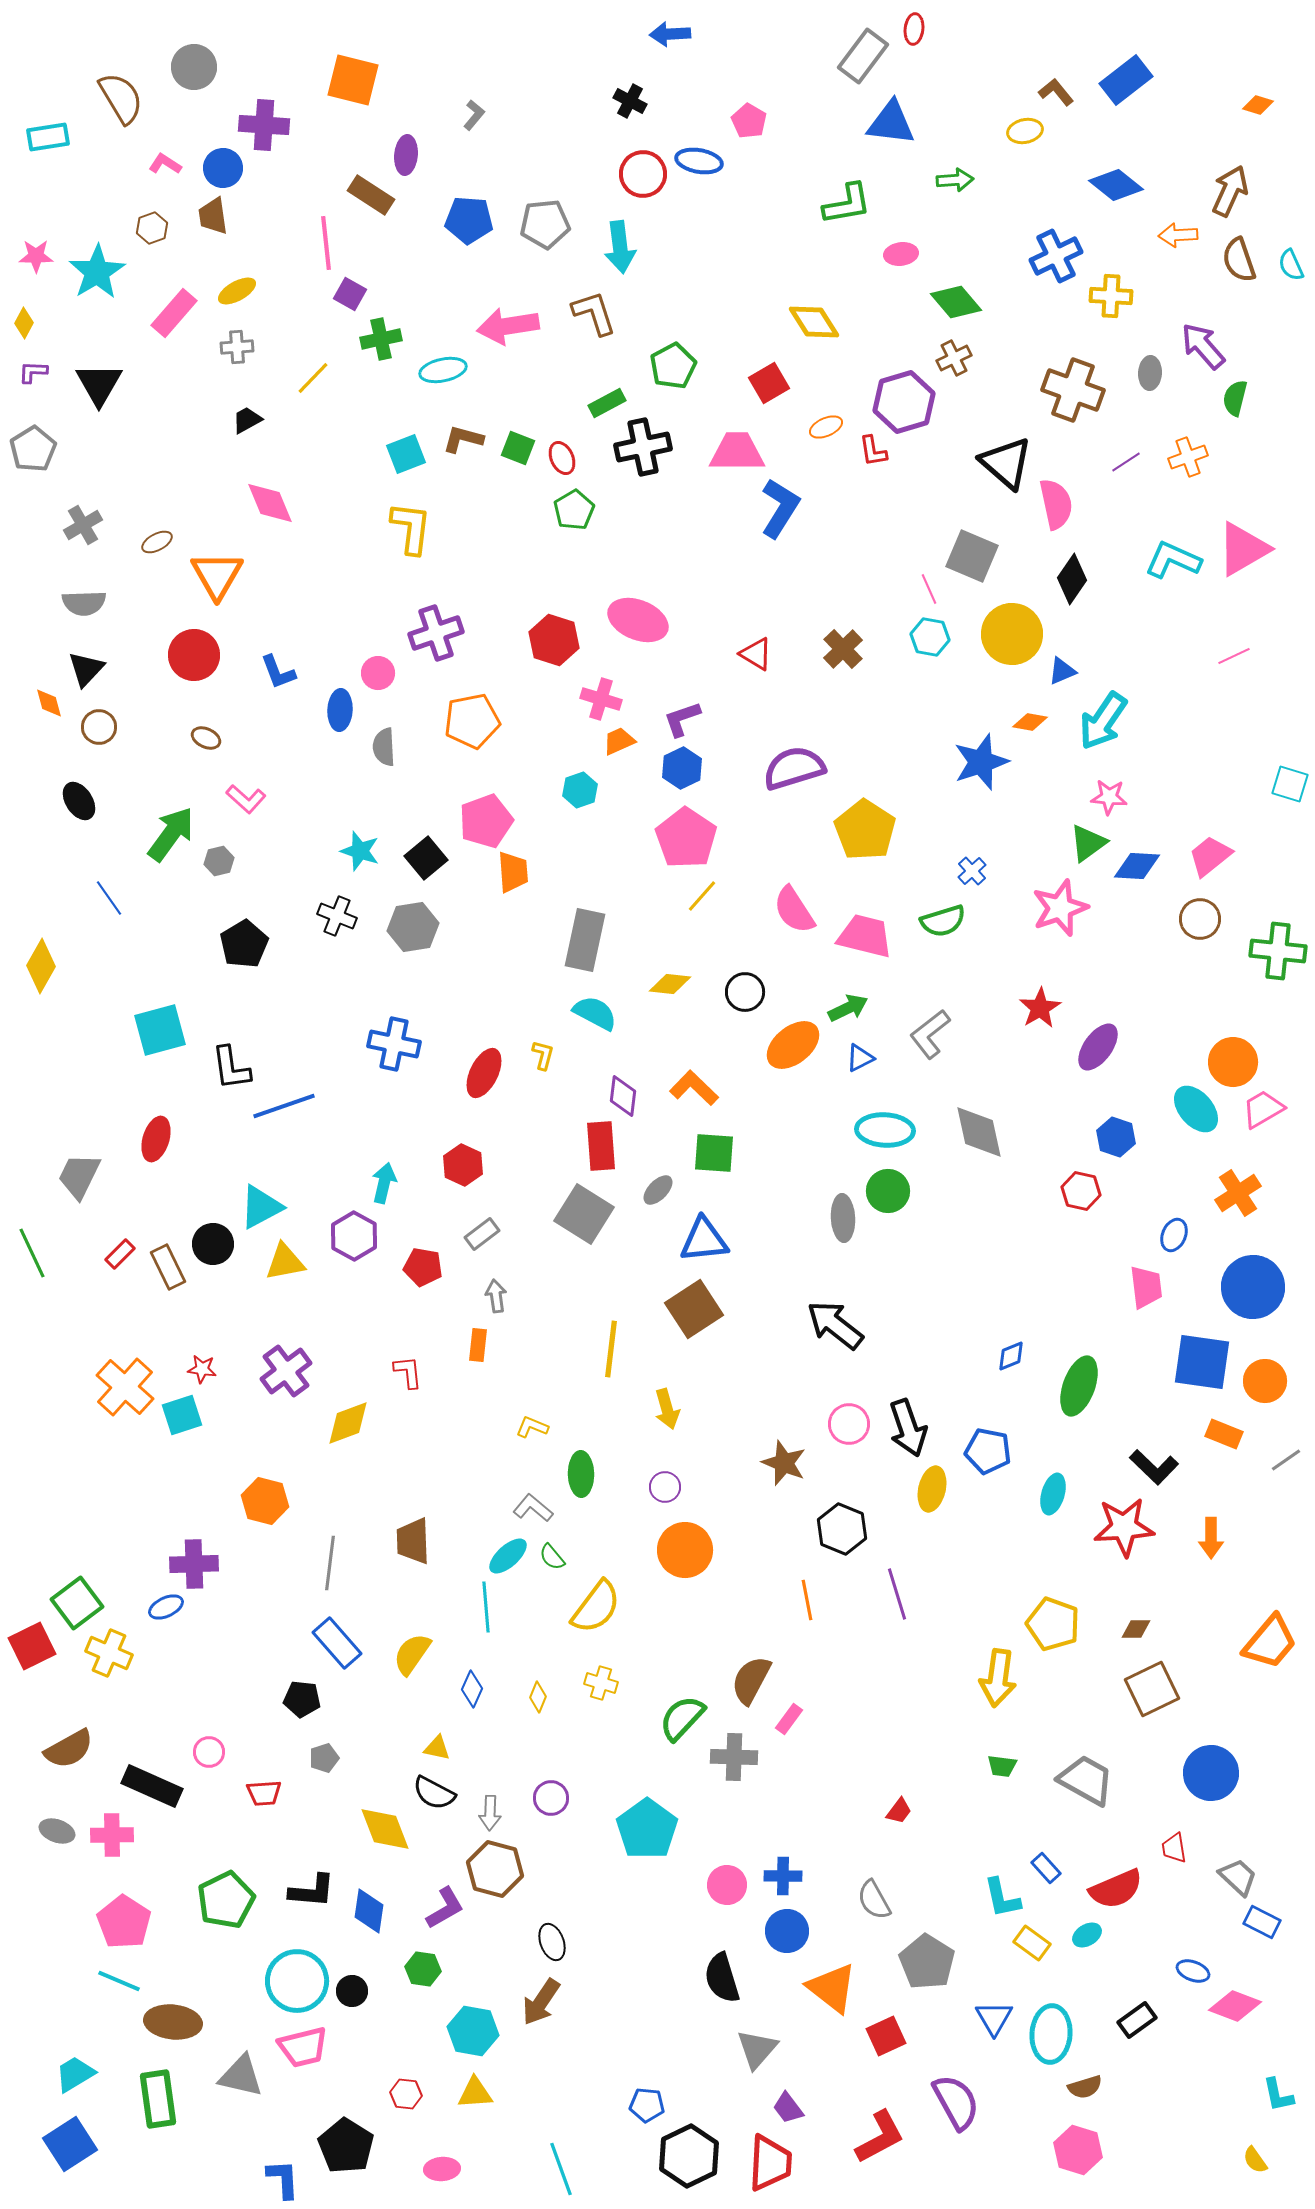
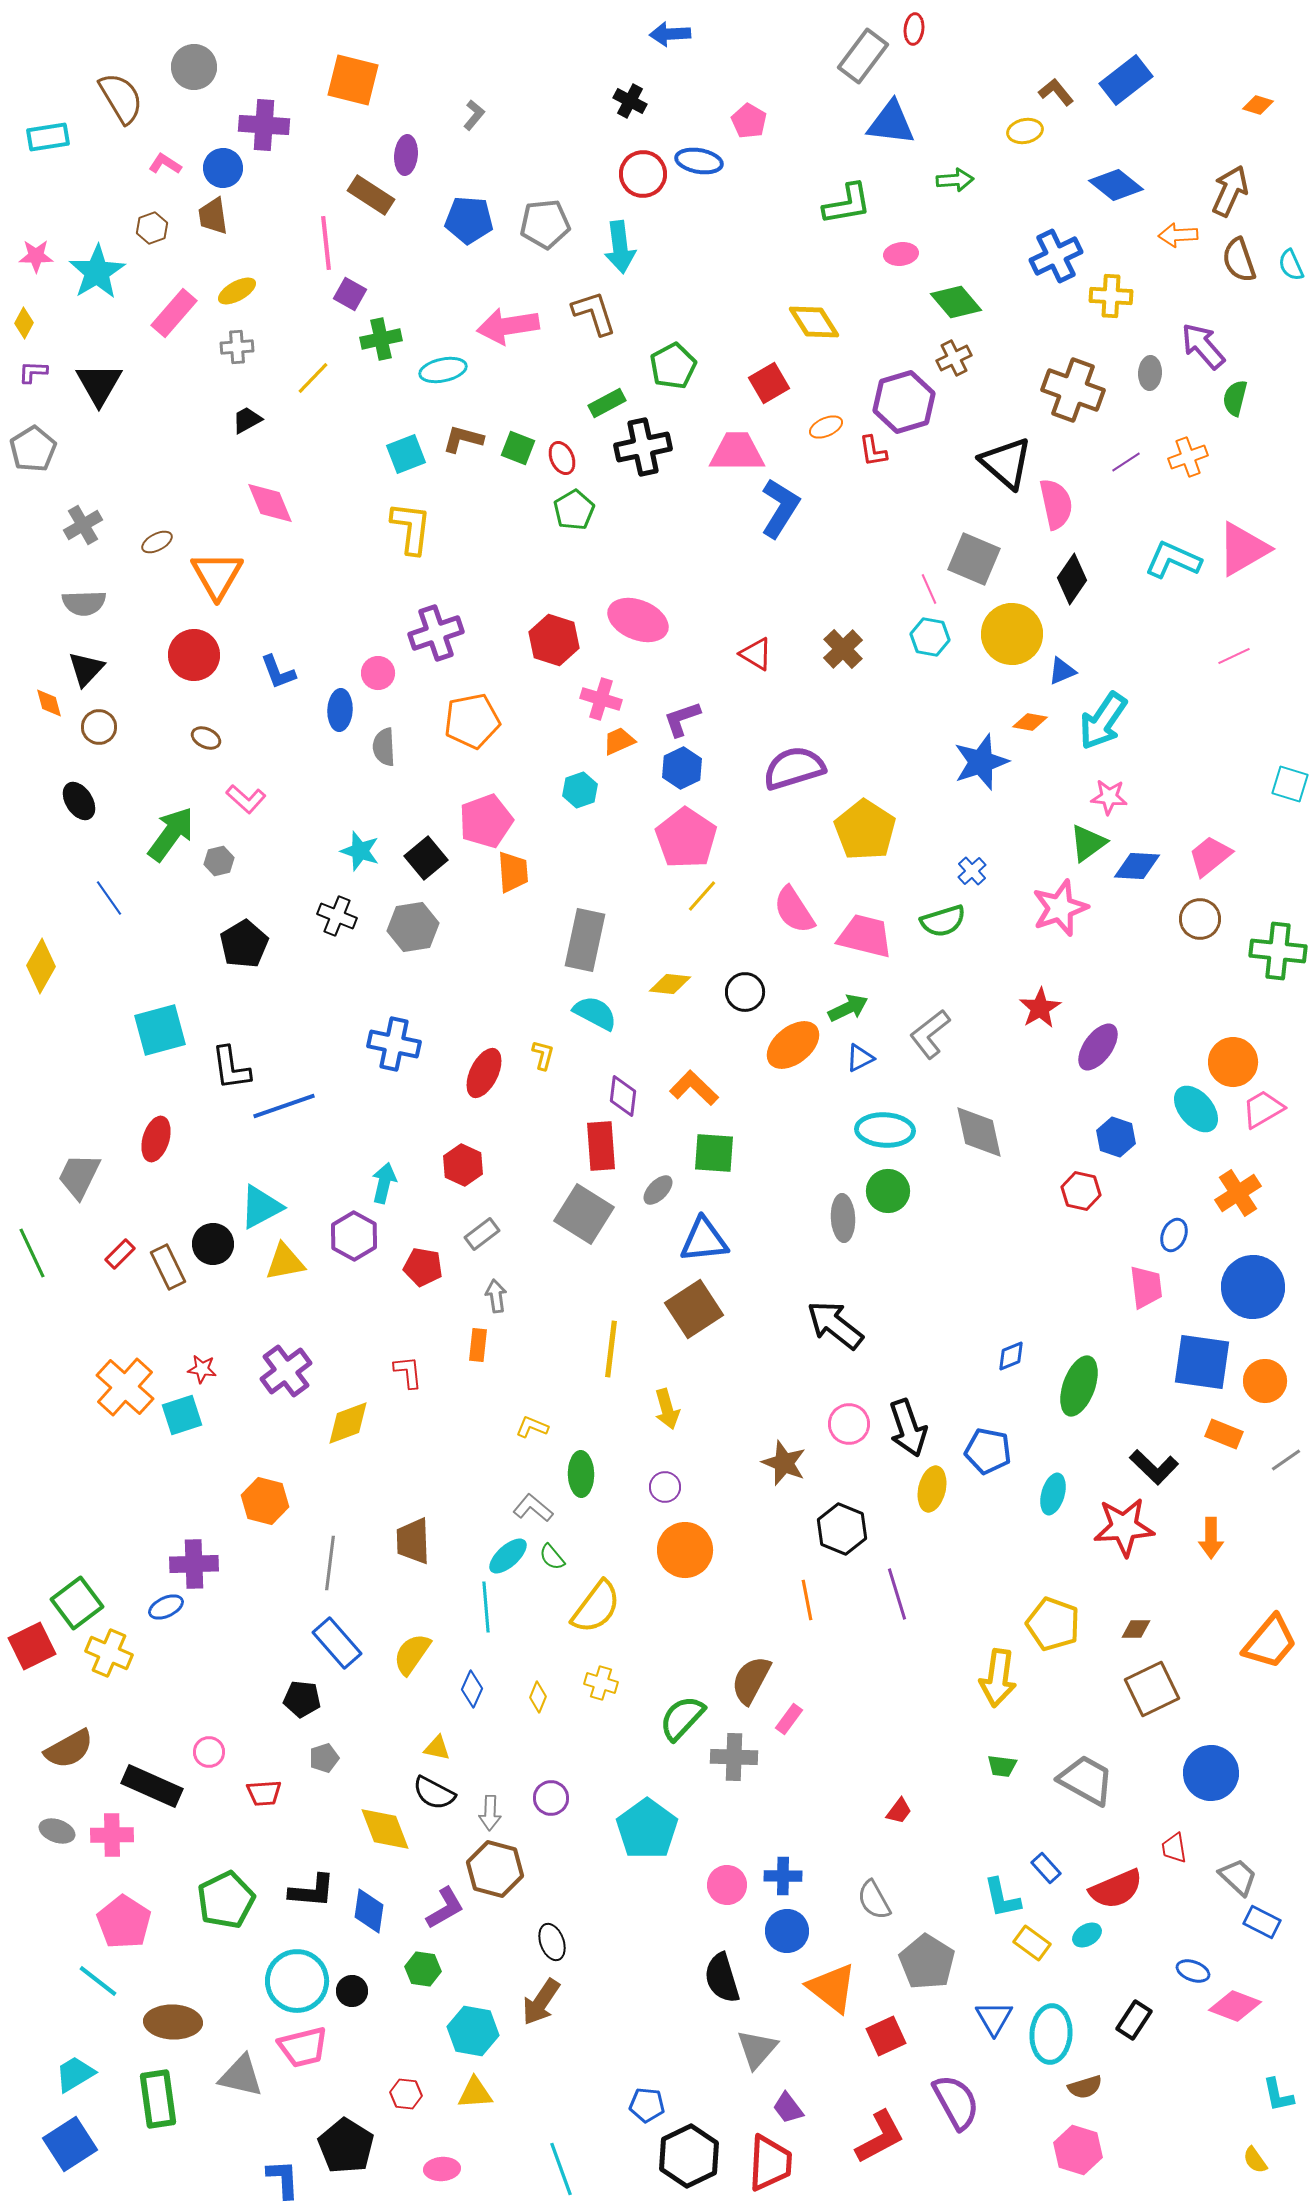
gray square at (972, 556): moved 2 px right, 3 px down
cyan line at (119, 1981): moved 21 px left; rotated 15 degrees clockwise
black rectangle at (1137, 2020): moved 3 px left; rotated 21 degrees counterclockwise
brown ellipse at (173, 2022): rotated 4 degrees counterclockwise
